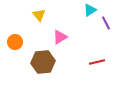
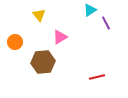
red line: moved 15 px down
